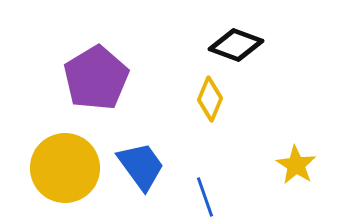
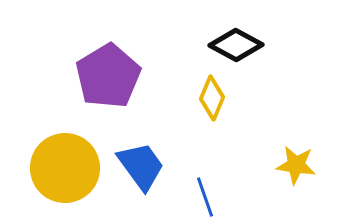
black diamond: rotated 8 degrees clockwise
purple pentagon: moved 12 px right, 2 px up
yellow diamond: moved 2 px right, 1 px up
yellow star: rotated 24 degrees counterclockwise
